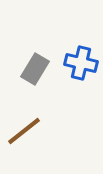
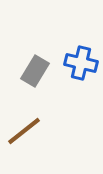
gray rectangle: moved 2 px down
